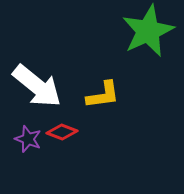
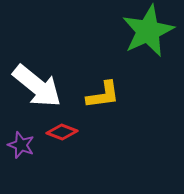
purple star: moved 7 px left, 6 px down
